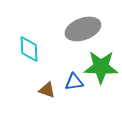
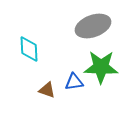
gray ellipse: moved 10 px right, 3 px up
